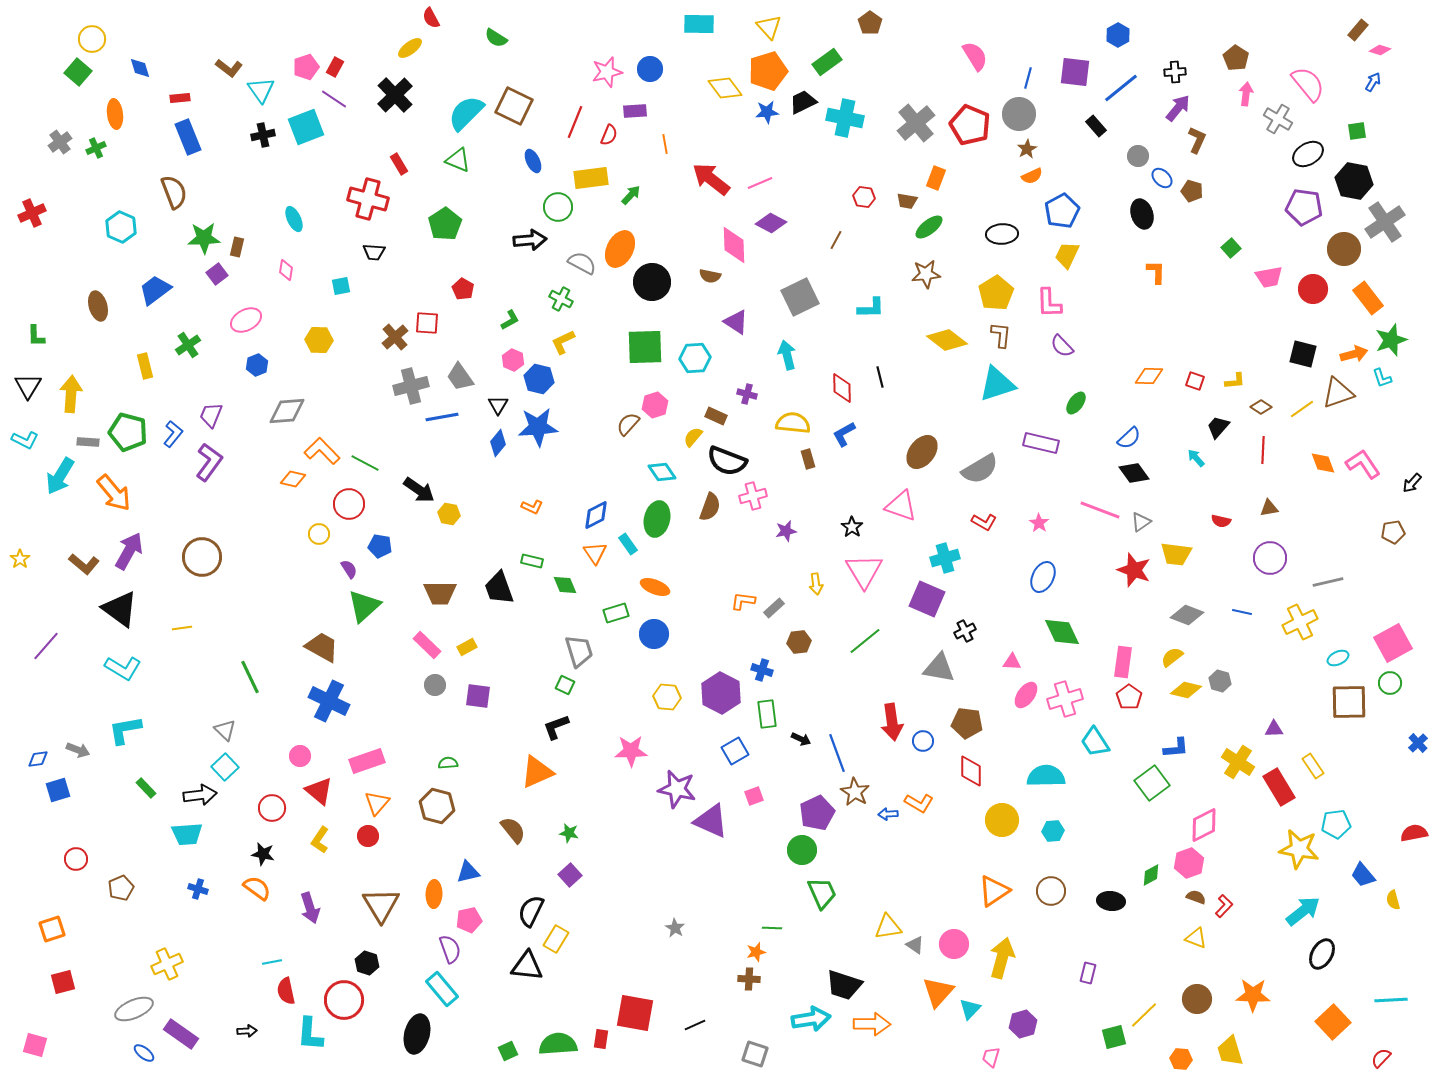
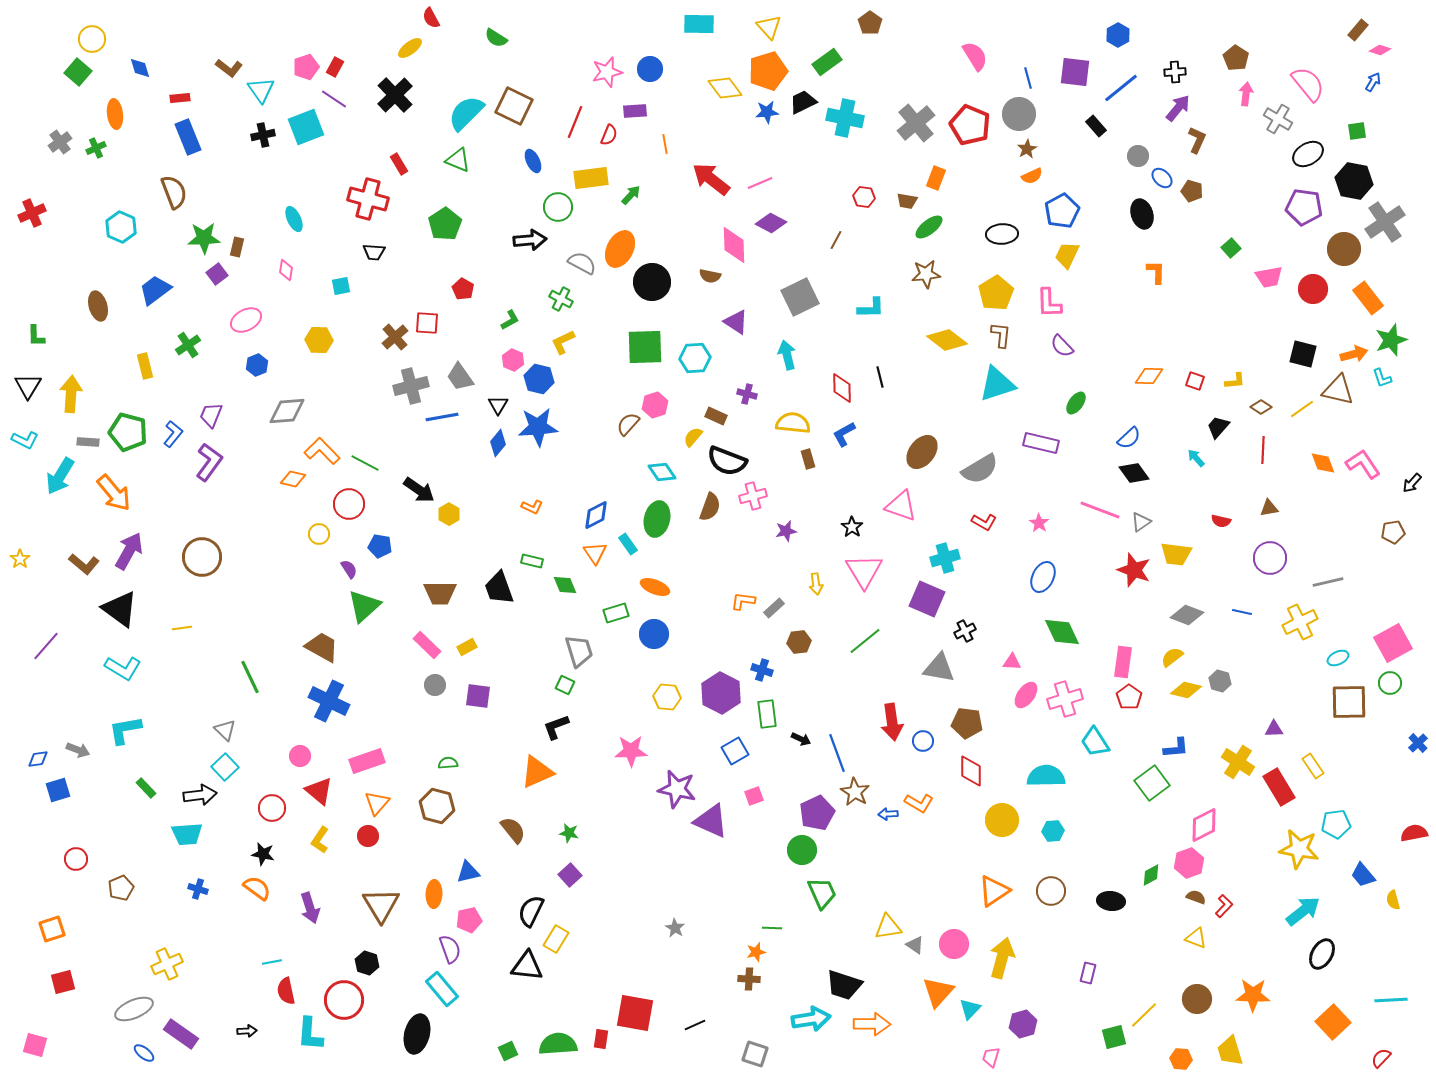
blue line at (1028, 78): rotated 30 degrees counterclockwise
brown triangle at (1338, 393): moved 3 px up; rotated 32 degrees clockwise
yellow hexagon at (449, 514): rotated 20 degrees clockwise
